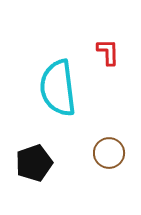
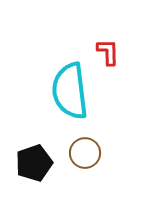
cyan semicircle: moved 12 px right, 3 px down
brown circle: moved 24 px left
